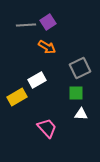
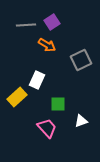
purple square: moved 4 px right
orange arrow: moved 2 px up
gray square: moved 1 px right, 8 px up
white rectangle: rotated 36 degrees counterclockwise
green square: moved 18 px left, 11 px down
yellow rectangle: rotated 12 degrees counterclockwise
white triangle: moved 7 px down; rotated 24 degrees counterclockwise
